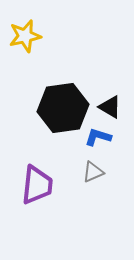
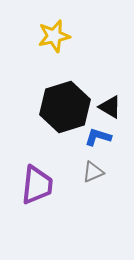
yellow star: moved 29 px right
black hexagon: moved 2 px right, 1 px up; rotated 9 degrees counterclockwise
